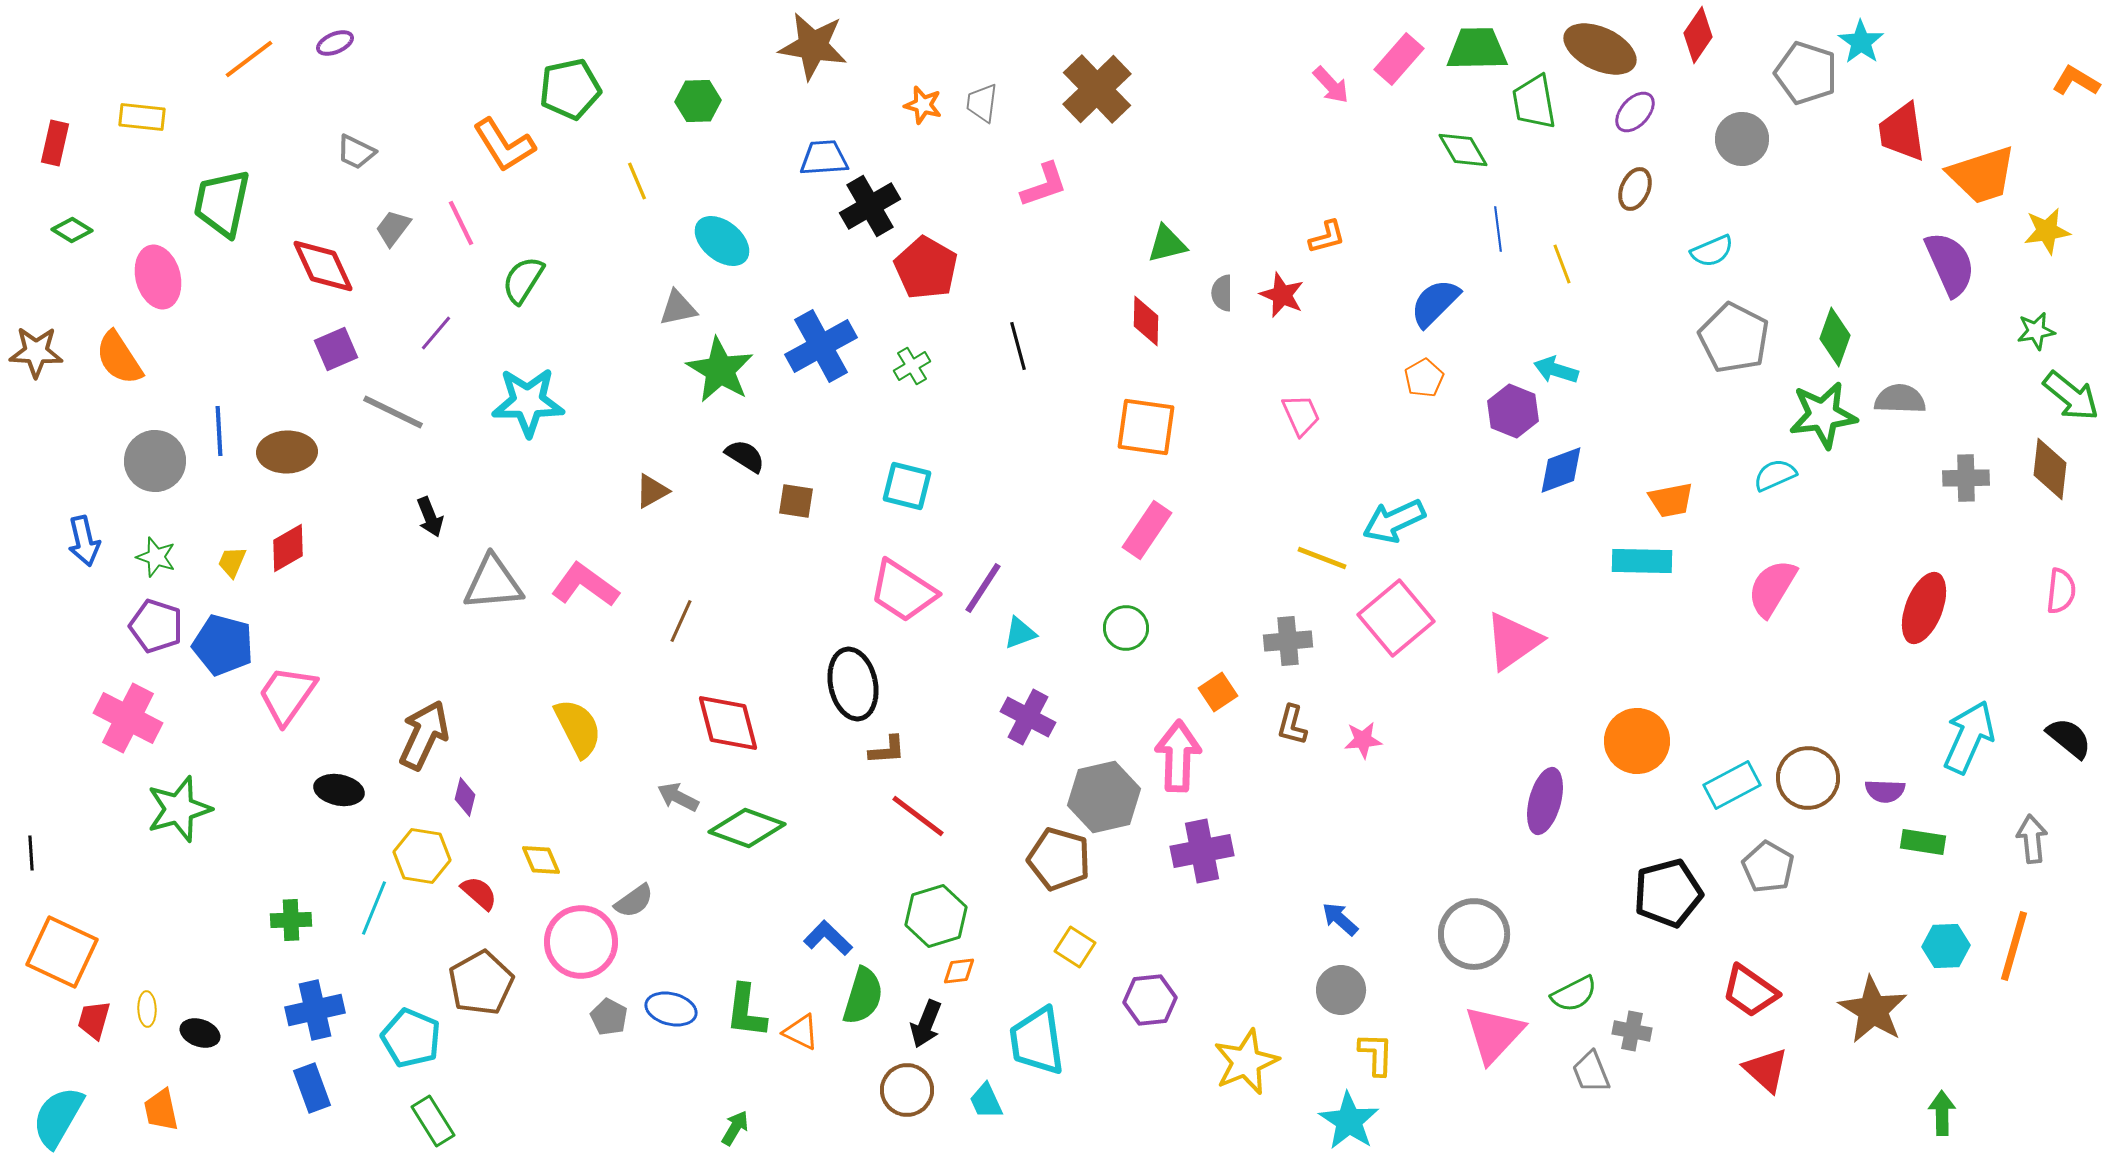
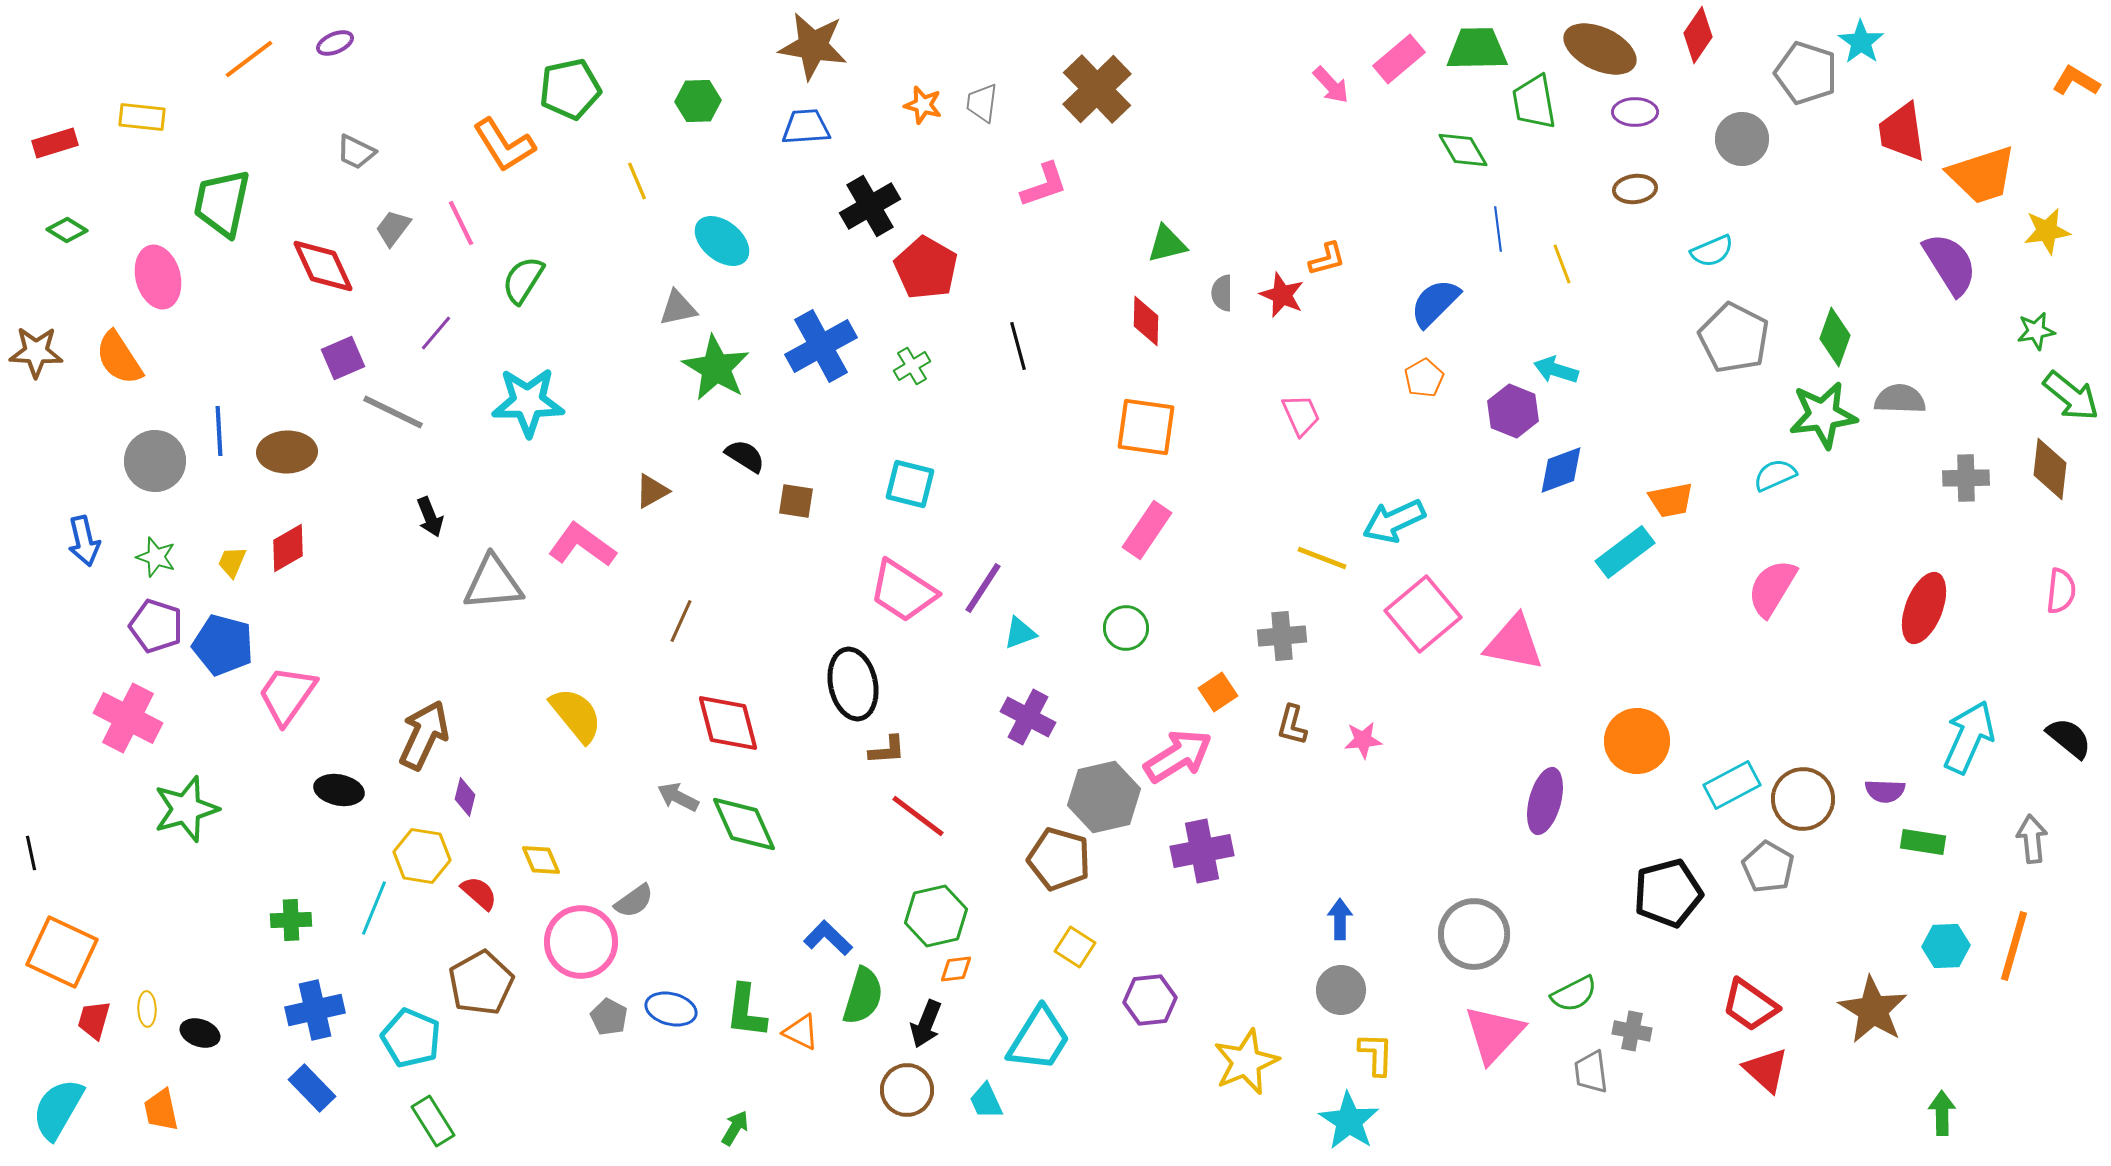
pink rectangle at (1399, 59): rotated 9 degrees clockwise
purple ellipse at (1635, 112): rotated 48 degrees clockwise
red rectangle at (55, 143): rotated 60 degrees clockwise
blue trapezoid at (824, 158): moved 18 px left, 31 px up
brown ellipse at (1635, 189): rotated 60 degrees clockwise
green diamond at (72, 230): moved 5 px left
orange L-shape at (1327, 237): moved 22 px down
purple semicircle at (1950, 264): rotated 8 degrees counterclockwise
purple square at (336, 349): moved 7 px right, 9 px down
green star at (720, 370): moved 4 px left, 2 px up
cyan square at (907, 486): moved 3 px right, 2 px up
cyan rectangle at (1642, 561): moved 17 px left, 9 px up; rotated 38 degrees counterclockwise
pink L-shape at (585, 585): moved 3 px left, 40 px up
pink square at (1396, 618): moved 27 px right, 4 px up
gray cross at (1288, 641): moved 6 px left, 5 px up
pink triangle at (1513, 641): moved 1 px right, 2 px down; rotated 46 degrees clockwise
yellow semicircle at (578, 728): moved 2 px left, 13 px up; rotated 12 degrees counterclockwise
pink arrow at (1178, 756): rotated 56 degrees clockwise
brown circle at (1808, 778): moved 5 px left, 21 px down
green star at (179, 809): moved 7 px right
green diamond at (747, 828): moved 3 px left, 4 px up; rotated 46 degrees clockwise
black line at (31, 853): rotated 8 degrees counterclockwise
green hexagon at (936, 916): rotated 4 degrees clockwise
blue arrow at (1340, 919): rotated 48 degrees clockwise
orange diamond at (959, 971): moved 3 px left, 2 px up
red trapezoid at (1750, 991): moved 14 px down
cyan trapezoid at (1037, 1041): moved 2 px right, 2 px up; rotated 140 degrees counterclockwise
gray trapezoid at (1591, 1072): rotated 15 degrees clockwise
blue rectangle at (312, 1088): rotated 24 degrees counterclockwise
cyan semicircle at (58, 1117): moved 8 px up
